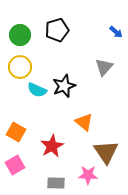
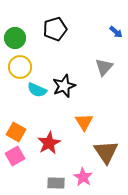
black pentagon: moved 2 px left, 1 px up
green circle: moved 5 px left, 3 px down
orange triangle: rotated 18 degrees clockwise
red star: moved 3 px left, 3 px up
pink square: moved 9 px up
pink star: moved 5 px left, 2 px down; rotated 30 degrees clockwise
